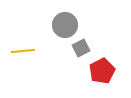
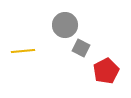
gray square: rotated 36 degrees counterclockwise
red pentagon: moved 4 px right
